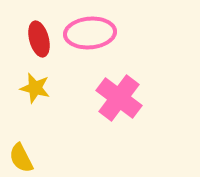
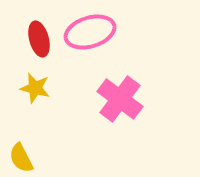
pink ellipse: moved 1 px up; rotated 12 degrees counterclockwise
pink cross: moved 1 px right, 1 px down
